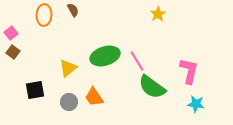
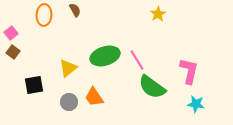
brown semicircle: moved 2 px right
pink line: moved 1 px up
black square: moved 1 px left, 5 px up
